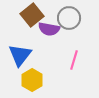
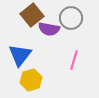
gray circle: moved 2 px right
yellow hexagon: moved 1 px left; rotated 15 degrees clockwise
